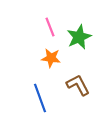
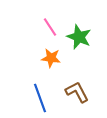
pink line: rotated 12 degrees counterclockwise
green star: rotated 25 degrees counterclockwise
brown L-shape: moved 1 px left, 7 px down
